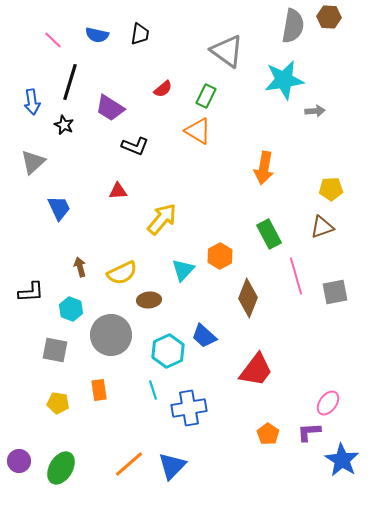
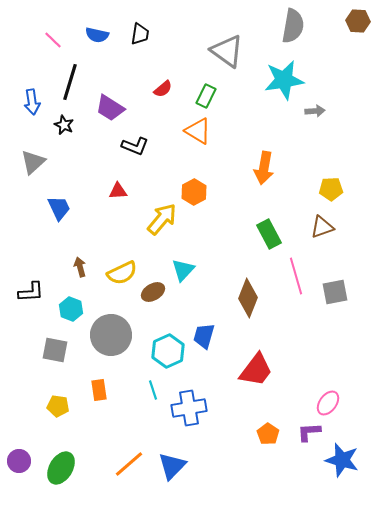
brown hexagon at (329, 17): moved 29 px right, 4 px down
orange hexagon at (220, 256): moved 26 px left, 64 px up
brown ellipse at (149, 300): moved 4 px right, 8 px up; rotated 25 degrees counterclockwise
blue trapezoid at (204, 336): rotated 64 degrees clockwise
yellow pentagon at (58, 403): moved 3 px down
blue star at (342, 460): rotated 16 degrees counterclockwise
